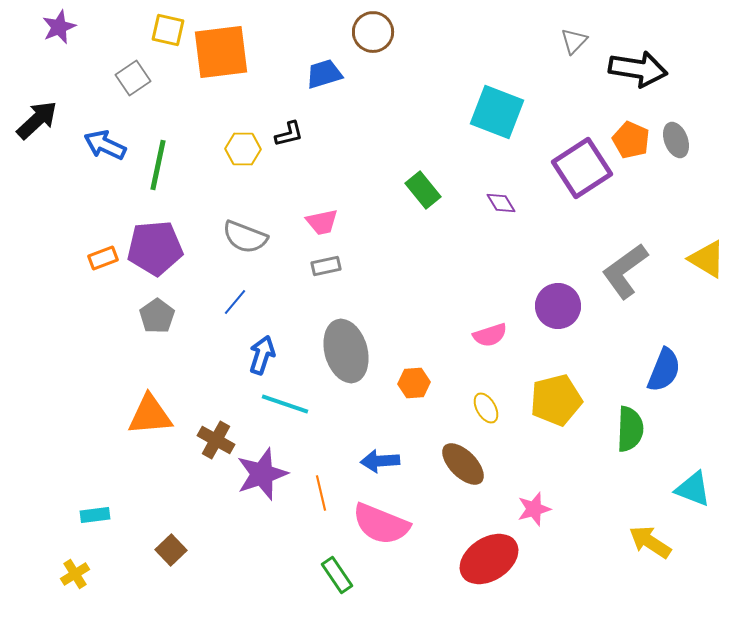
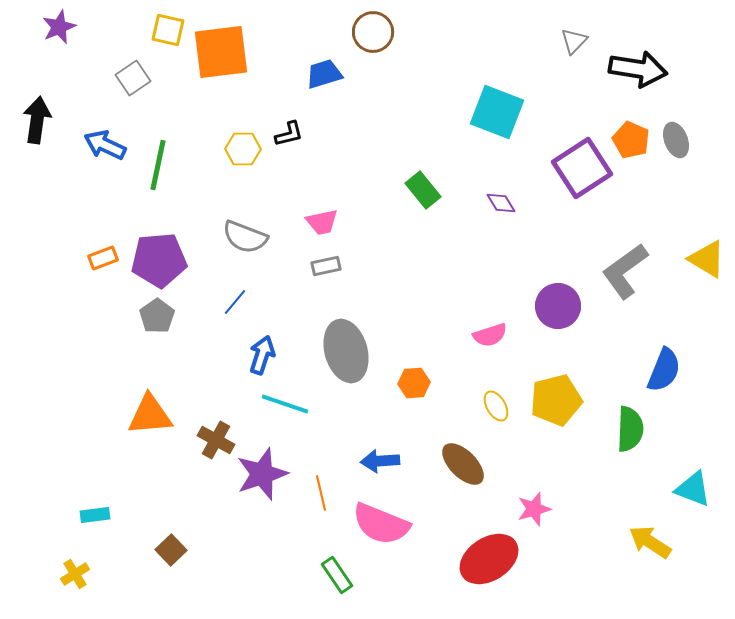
black arrow at (37, 120): rotated 39 degrees counterclockwise
purple pentagon at (155, 248): moved 4 px right, 12 px down
yellow ellipse at (486, 408): moved 10 px right, 2 px up
